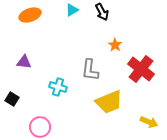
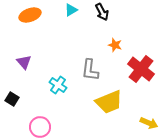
cyan triangle: moved 1 px left
orange star: rotated 16 degrees counterclockwise
purple triangle: rotated 42 degrees clockwise
cyan cross: moved 2 px up; rotated 18 degrees clockwise
yellow arrow: moved 1 px down
